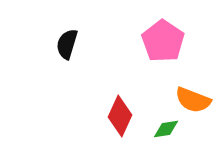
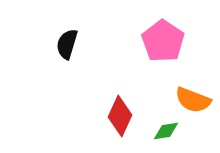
green diamond: moved 2 px down
